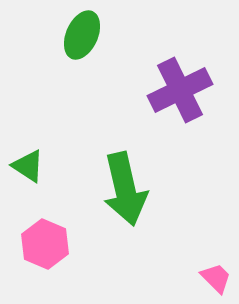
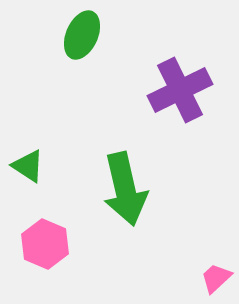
pink trapezoid: rotated 88 degrees counterclockwise
